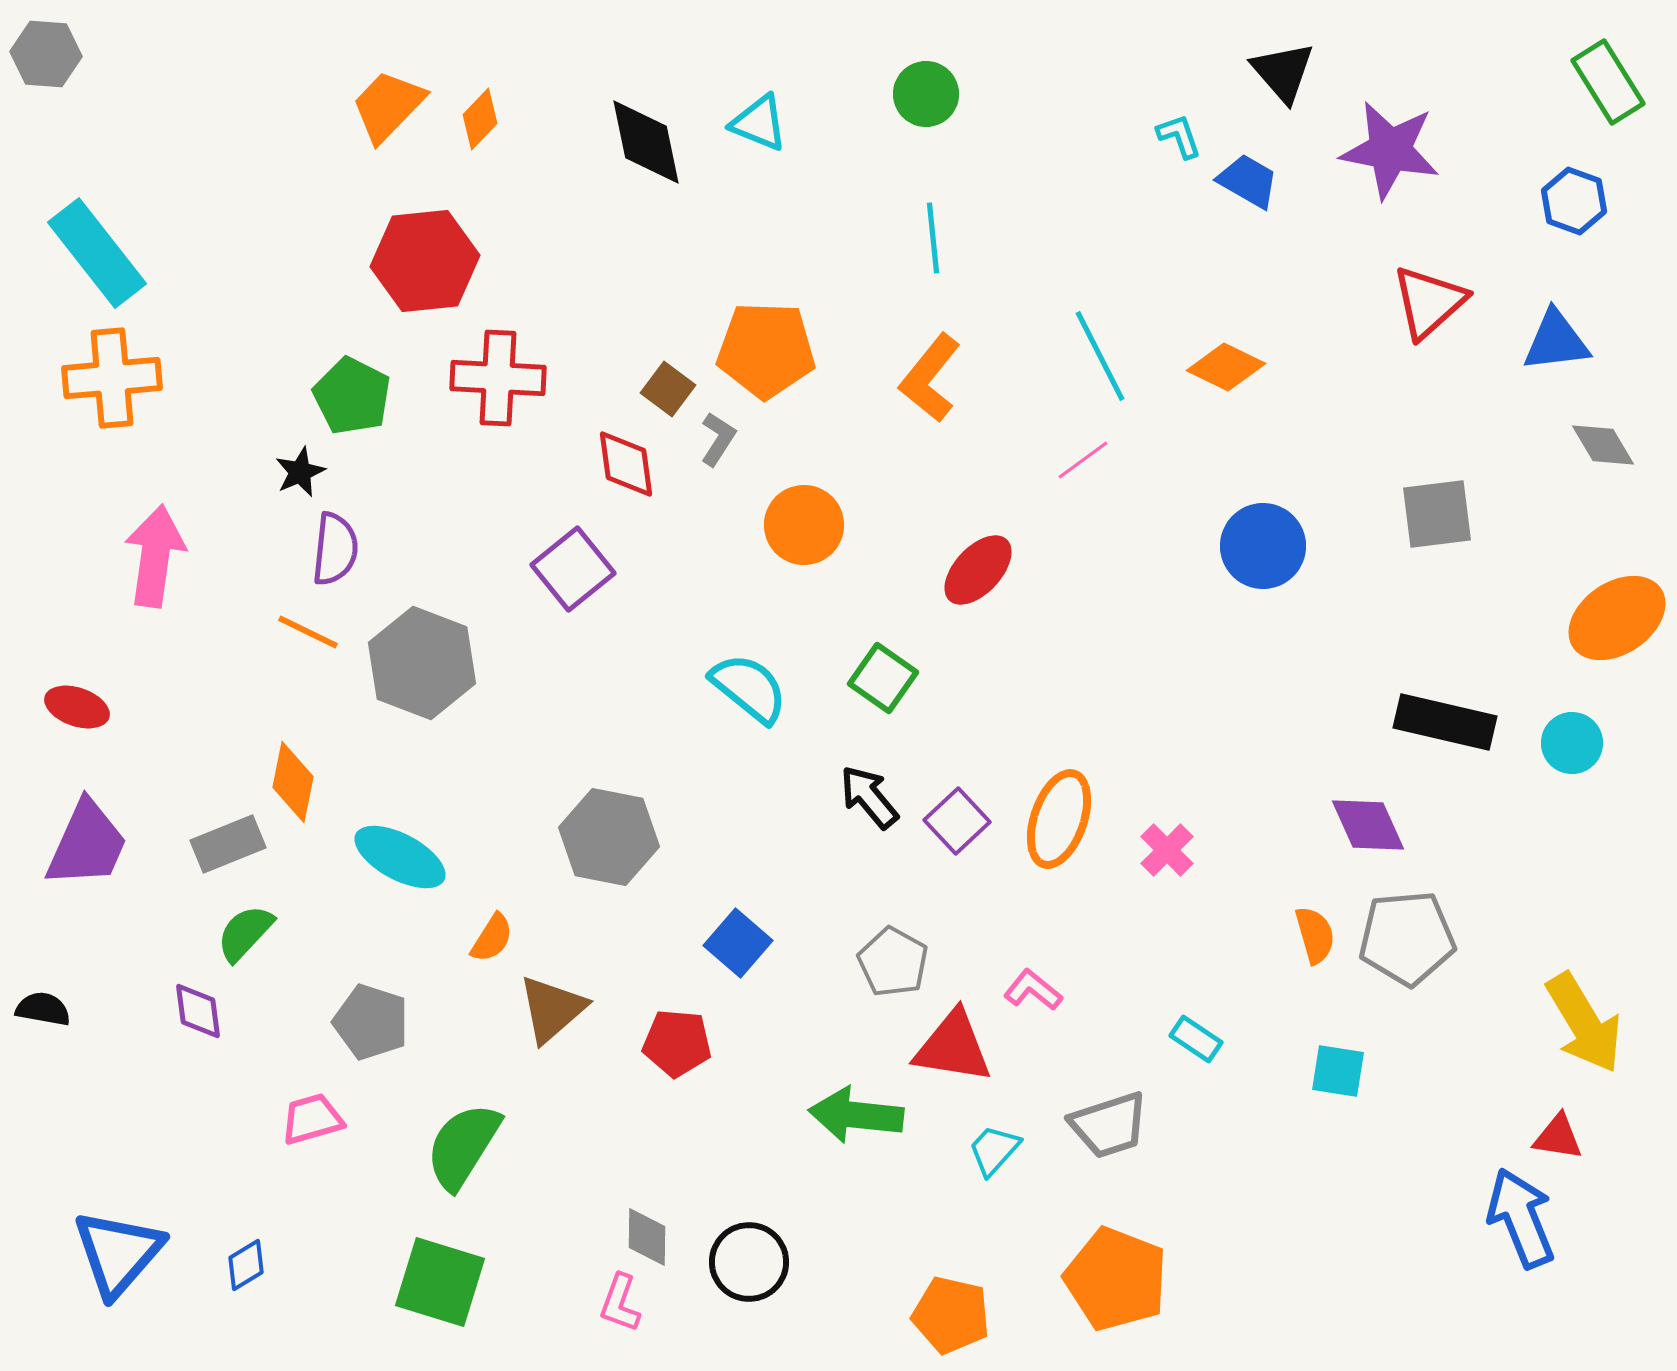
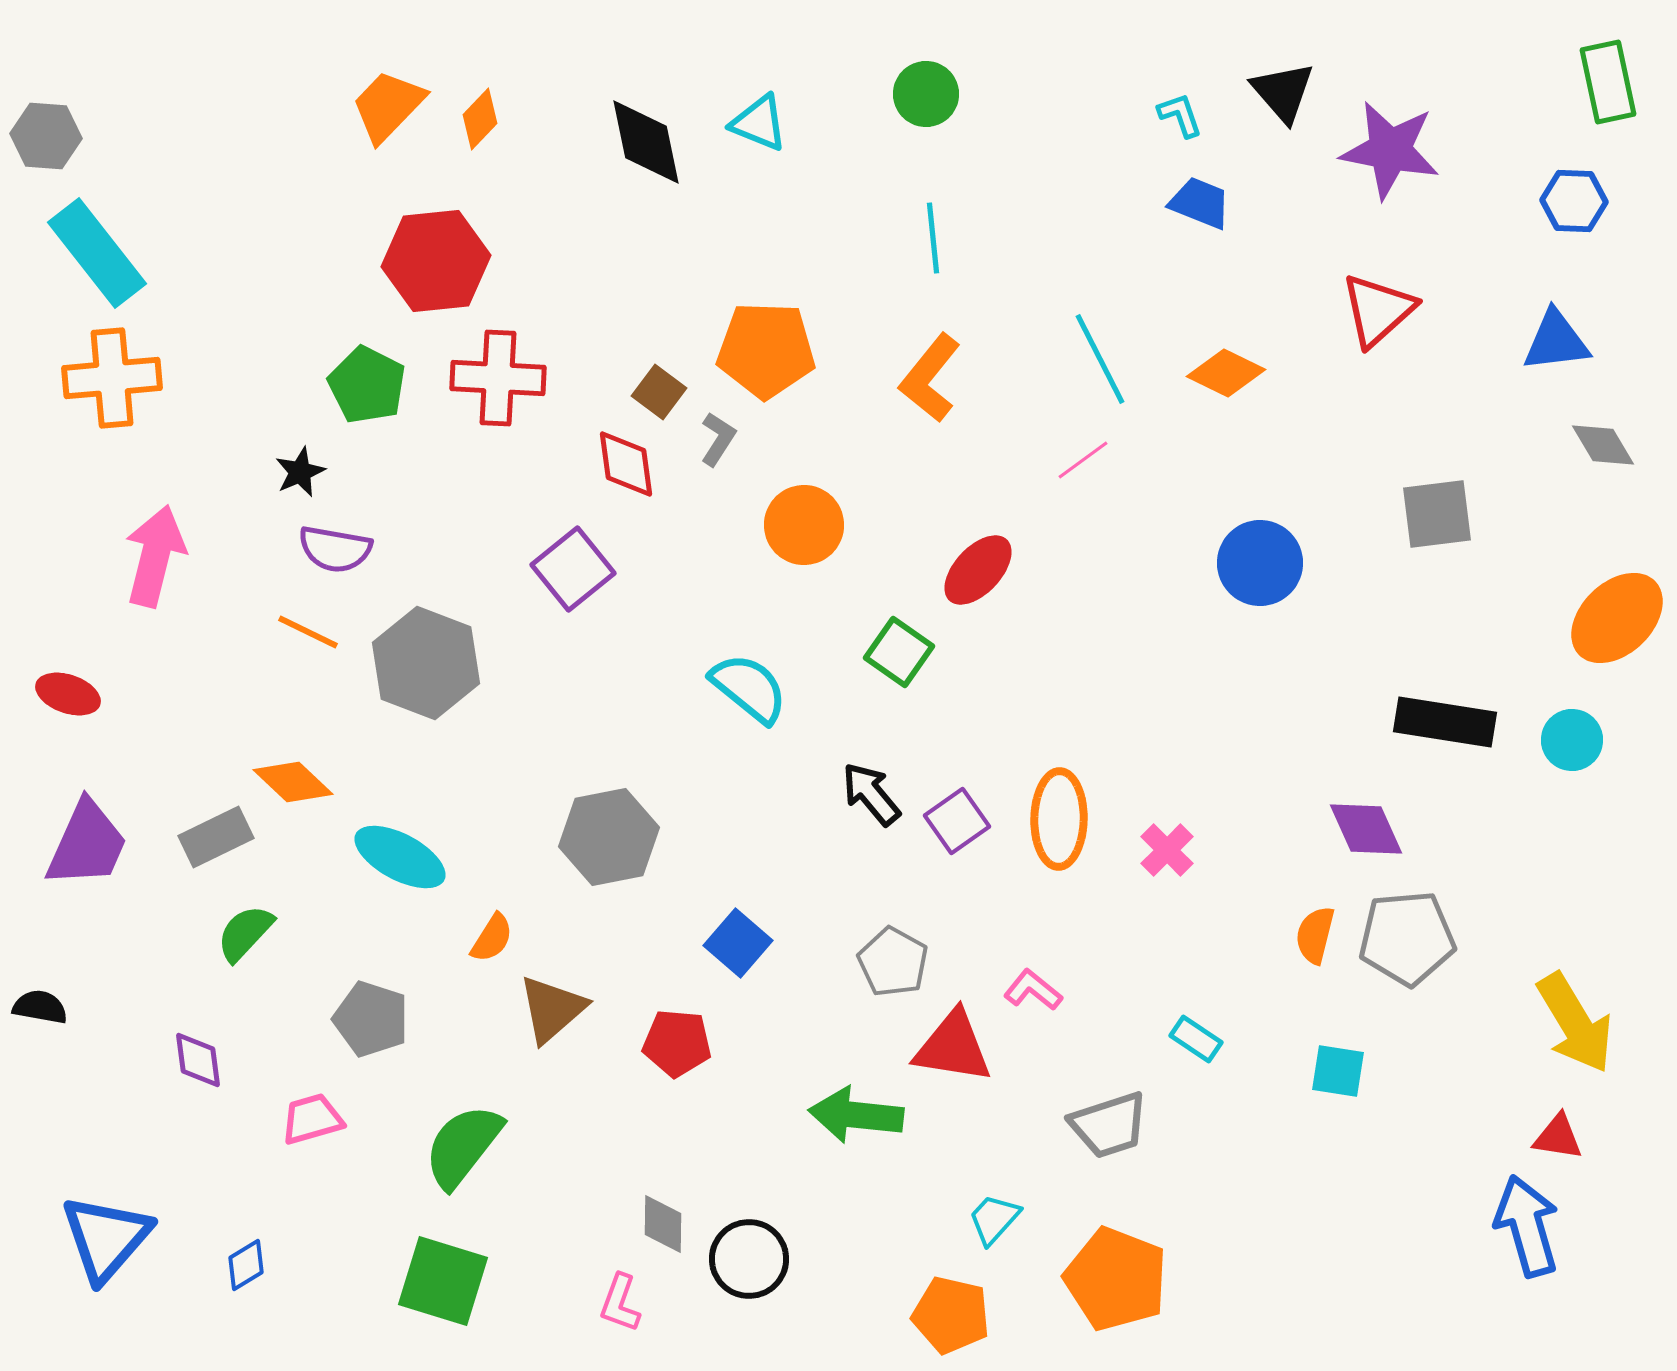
gray hexagon at (46, 54): moved 82 px down
black triangle at (1283, 72): moved 20 px down
green rectangle at (1608, 82): rotated 20 degrees clockwise
cyan L-shape at (1179, 136): moved 1 px right, 21 px up
blue trapezoid at (1248, 181): moved 48 px left, 22 px down; rotated 8 degrees counterclockwise
blue hexagon at (1574, 201): rotated 18 degrees counterclockwise
red hexagon at (425, 261): moved 11 px right
red triangle at (1429, 302): moved 51 px left, 8 px down
cyan line at (1100, 356): moved 3 px down
orange diamond at (1226, 367): moved 6 px down
brown square at (668, 389): moved 9 px left, 3 px down
green pentagon at (352, 396): moved 15 px right, 11 px up
blue circle at (1263, 546): moved 3 px left, 17 px down
purple semicircle at (335, 549): rotated 94 degrees clockwise
pink arrow at (155, 556): rotated 6 degrees clockwise
orange ellipse at (1617, 618): rotated 10 degrees counterclockwise
gray hexagon at (422, 663): moved 4 px right
green square at (883, 678): moved 16 px right, 26 px up
red ellipse at (77, 707): moved 9 px left, 13 px up
black rectangle at (1445, 722): rotated 4 degrees counterclockwise
cyan circle at (1572, 743): moved 3 px up
orange diamond at (293, 782): rotated 58 degrees counterclockwise
black arrow at (869, 797): moved 2 px right, 3 px up
orange ellipse at (1059, 819): rotated 18 degrees counterclockwise
purple square at (957, 821): rotated 8 degrees clockwise
purple diamond at (1368, 825): moved 2 px left, 4 px down
gray hexagon at (609, 837): rotated 22 degrees counterclockwise
gray rectangle at (228, 844): moved 12 px left, 7 px up; rotated 4 degrees counterclockwise
orange semicircle at (1315, 935): rotated 150 degrees counterclockwise
black semicircle at (43, 1009): moved 3 px left, 2 px up
purple diamond at (198, 1011): moved 49 px down
gray pentagon at (371, 1022): moved 3 px up
yellow arrow at (1584, 1023): moved 9 px left
green semicircle at (463, 1146): rotated 6 degrees clockwise
cyan trapezoid at (994, 1150): moved 69 px down
blue arrow at (1521, 1218): moved 6 px right, 8 px down; rotated 6 degrees clockwise
gray diamond at (647, 1237): moved 16 px right, 13 px up
blue triangle at (118, 1253): moved 12 px left, 15 px up
black circle at (749, 1262): moved 3 px up
green square at (440, 1282): moved 3 px right, 1 px up
